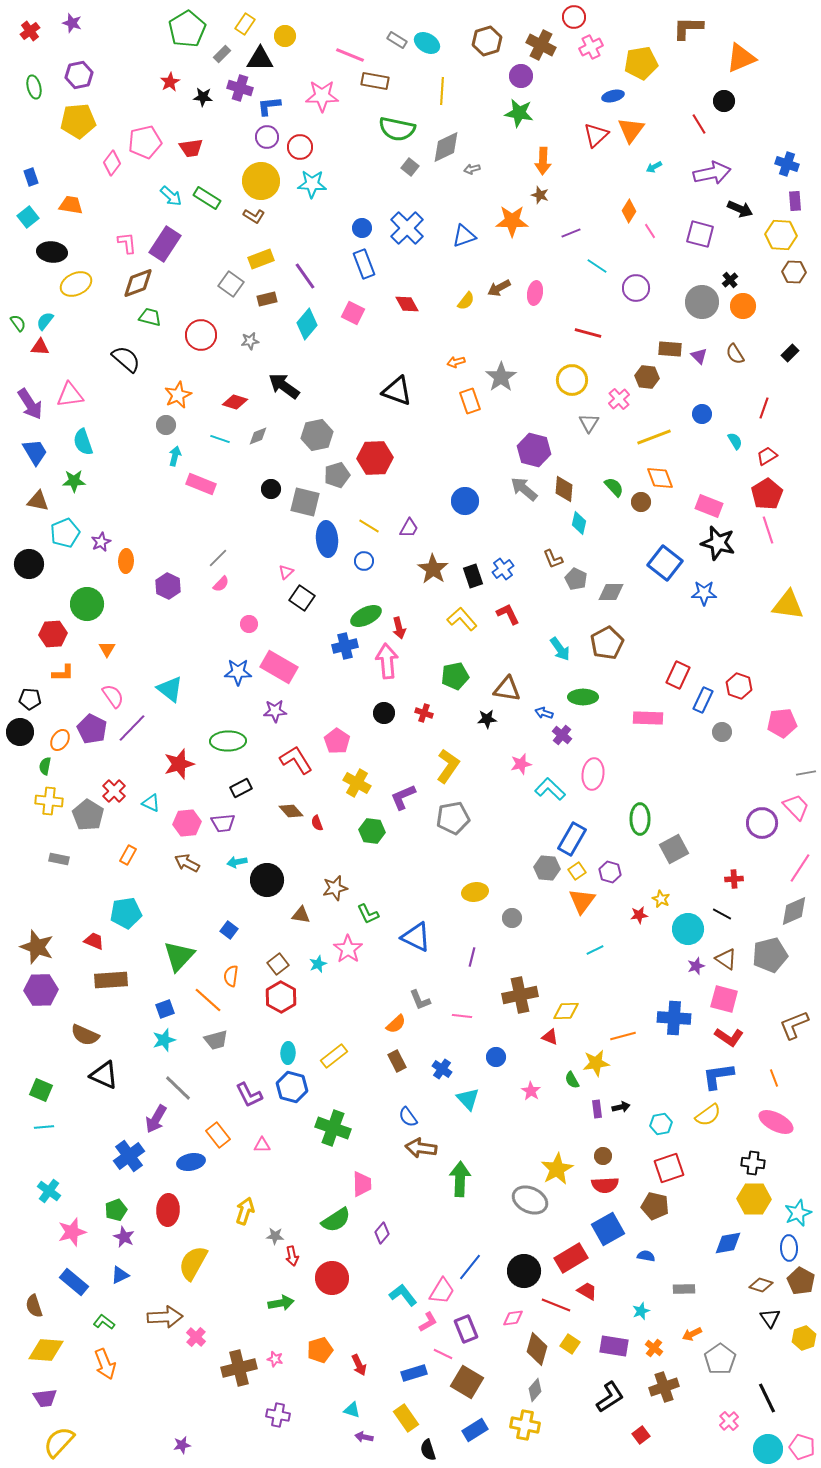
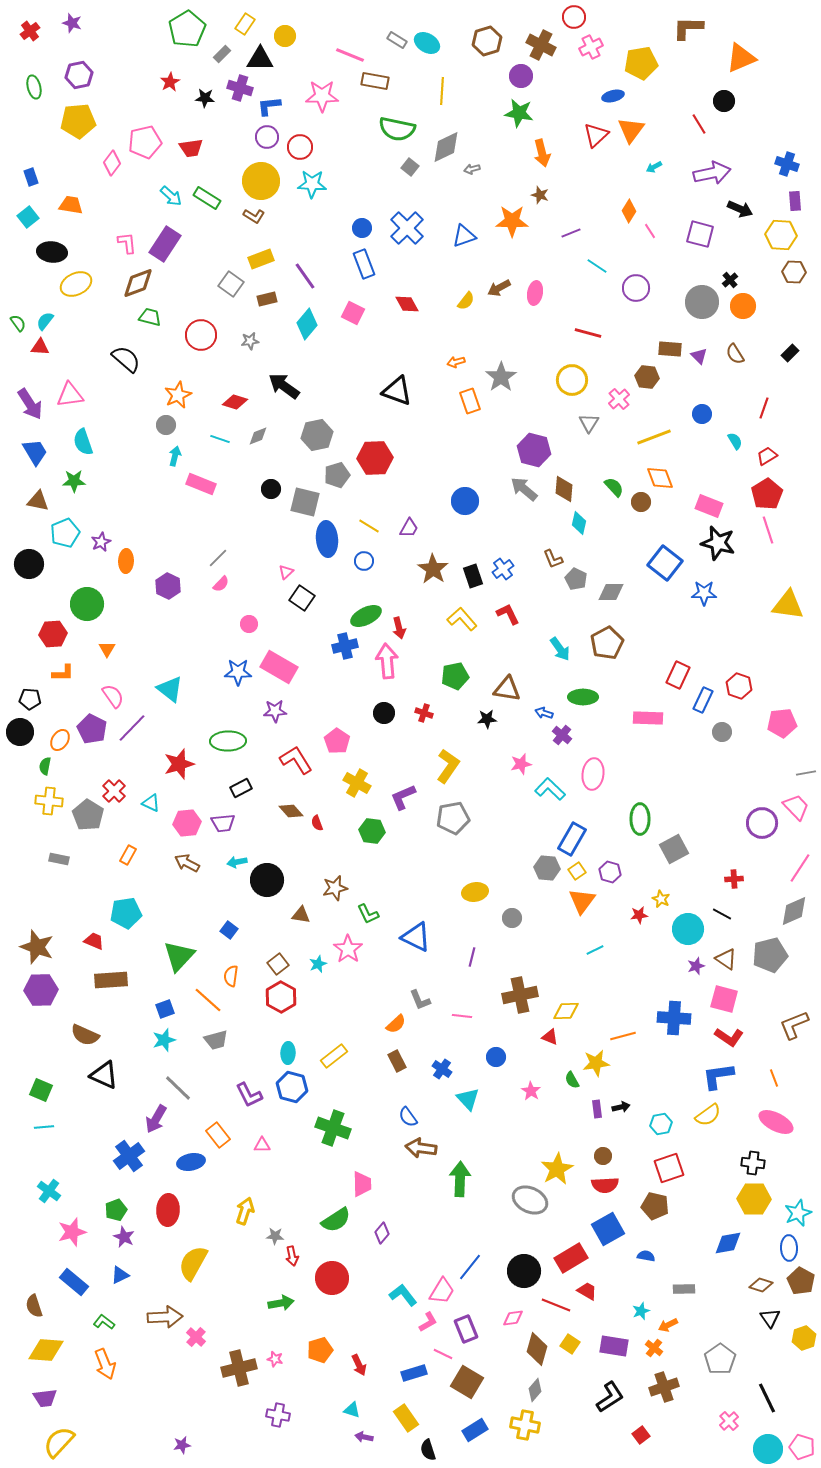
black star at (203, 97): moved 2 px right, 1 px down
orange arrow at (543, 161): moved 1 px left, 8 px up; rotated 16 degrees counterclockwise
orange arrow at (692, 1334): moved 24 px left, 9 px up
